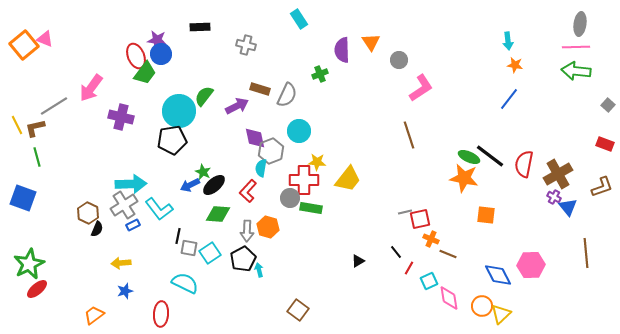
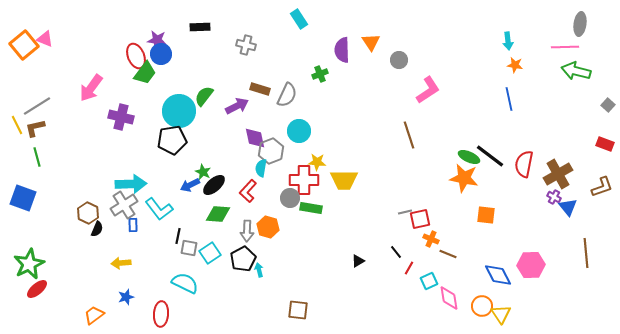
pink line at (576, 47): moved 11 px left
green arrow at (576, 71): rotated 8 degrees clockwise
pink L-shape at (421, 88): moved 7 px right, 2 px down
blue line at (509, 99): rotated 50 degrees counterclockwise
gray line at (54, 106): moved 17 px left
yellow trapezoid at (348, 179): moved 4 px left, 1 px down; rotated 52 degrees clockwise
blue rectangle at (133, 225): rotated 64 degrees counterclockwise
blue star at (125, 291): moved 1 px right, 6 px down
brown square at (298, 310): rotated 30 degrees counterclockwise
yellow triangle at (501, 314): rotated 20 degrees counterclockwise
